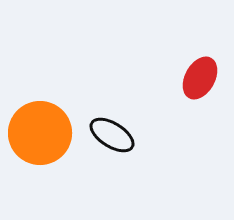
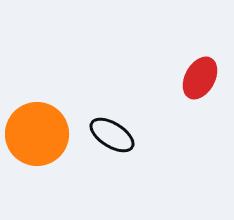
orange circle: moved 3 px left, 1 px down
